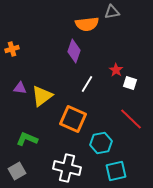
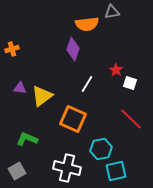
purple diamond: moved 1 px left, 2 px up
cyan hexagon: moved 6 px down
